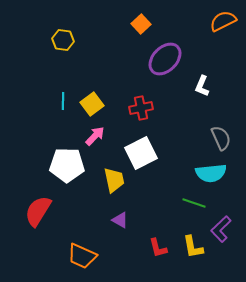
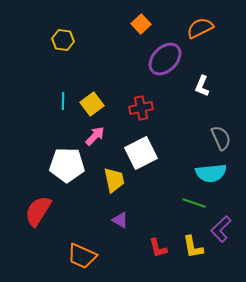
orange semicircle: moved 23 px left, 7 px down
